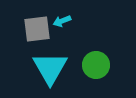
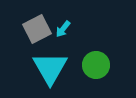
cyan arrow: moved 1 px right, 8 px down; rotated 30 degrees counterclockwise
gray square: rotated 20 degrees counterclockwise
